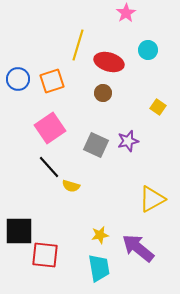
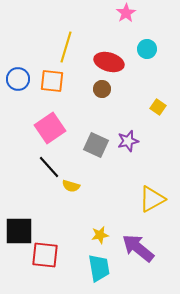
yellow line: moved 12 px left, 2 px down
cyan circle: moved 1 px left, 1 px up
orange square: rotated 25 degrees clockwise
brown circle: moved 1 px left, 4 px up
